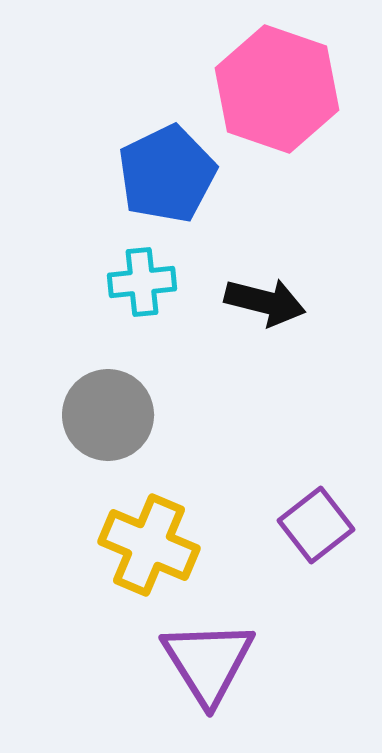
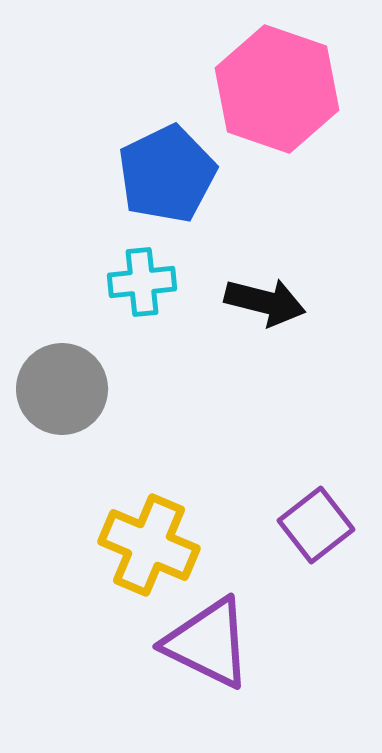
gray circle: moved 46 px left, 26 px up
purple triangle: moved 19 px up; rotated 32 degrees counterclockwise
